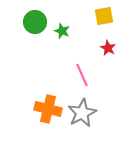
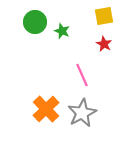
red star: moved 4 px left, 4 px up
orange cross: moved 2 px left; rotated 32 degrees clockwise
